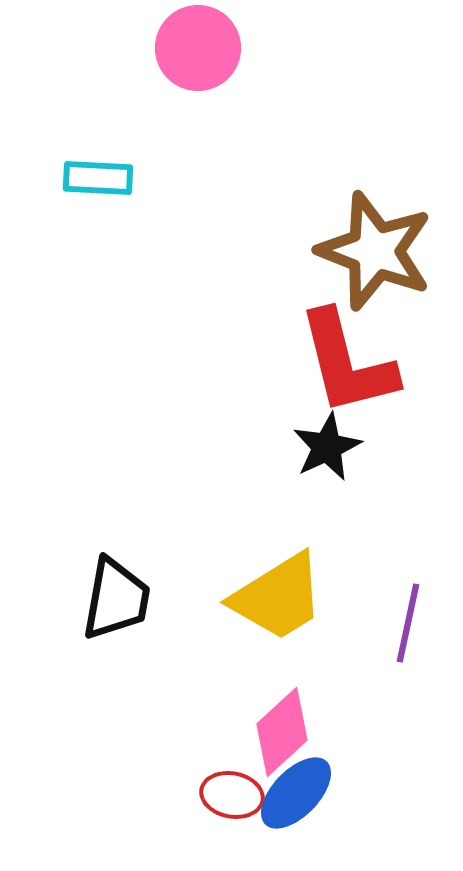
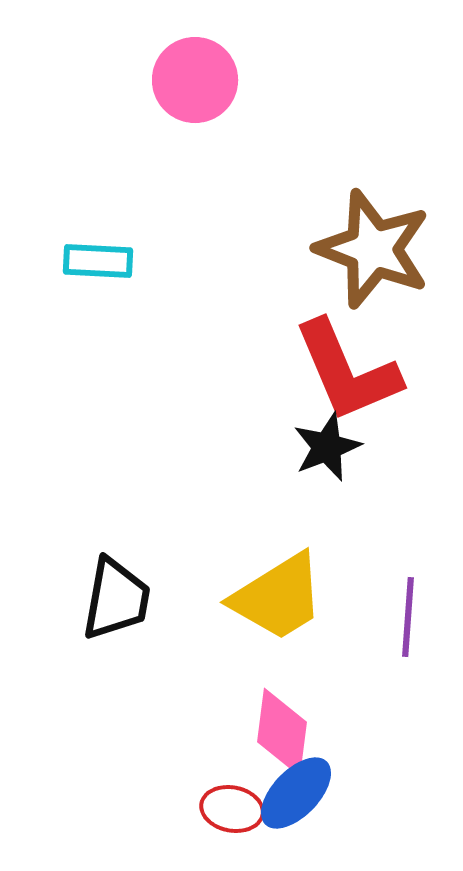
pink circle: moved 3 px left, 32 px down
cyan rectangle: moved 83 px down
brown star: moved 2 px left, 2 px up
red L-shape: moved 8 px down; rotated 9 degrees counterclockwise
black star: rotated 4 degrees clockwise
purple line: moved 6 px up; rotated 8 degrees counterclockwise
pink diamond: rotated 40 degrees counterclockwise
red ellipse: moved 14 px down
